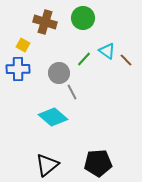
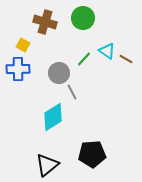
brown line: moved 1 px up; rotated 16 degrees counterclockwise
cyan diamond: rotated 72 degrees counterclockwise
black pentagon: moved 6 px left, 9 px up
